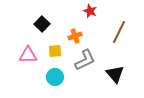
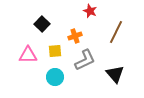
brown line: moved 3 px left
